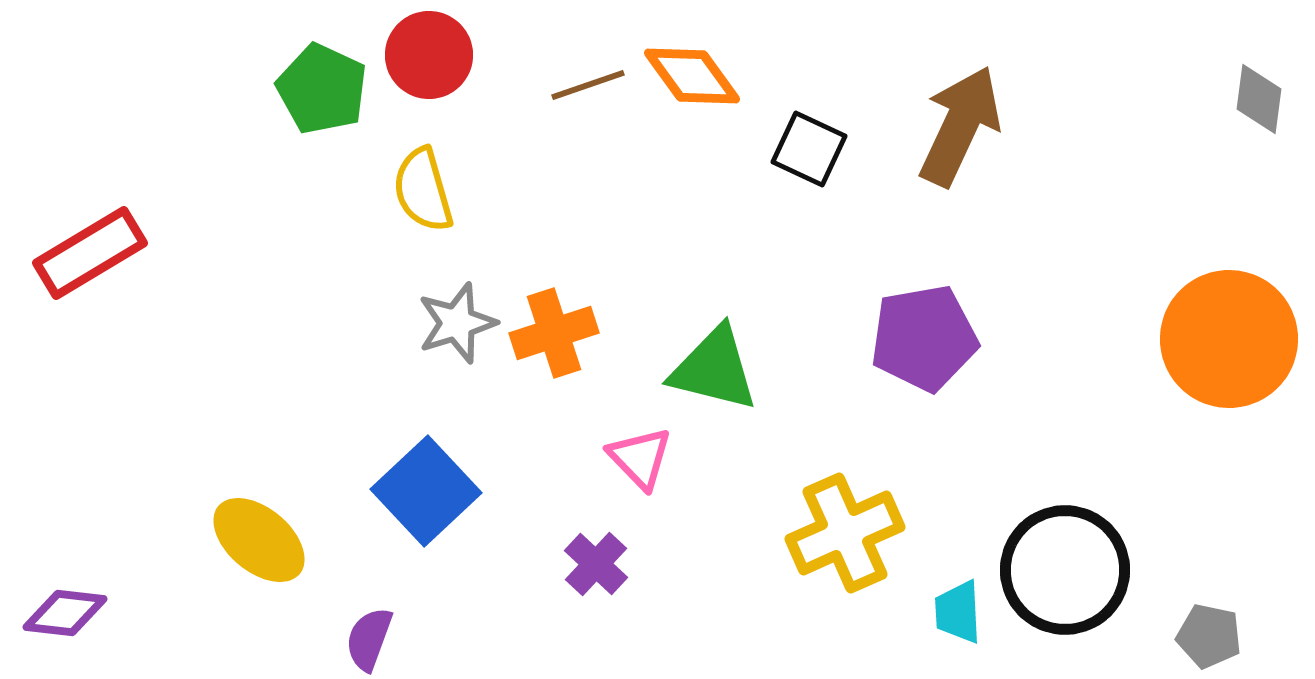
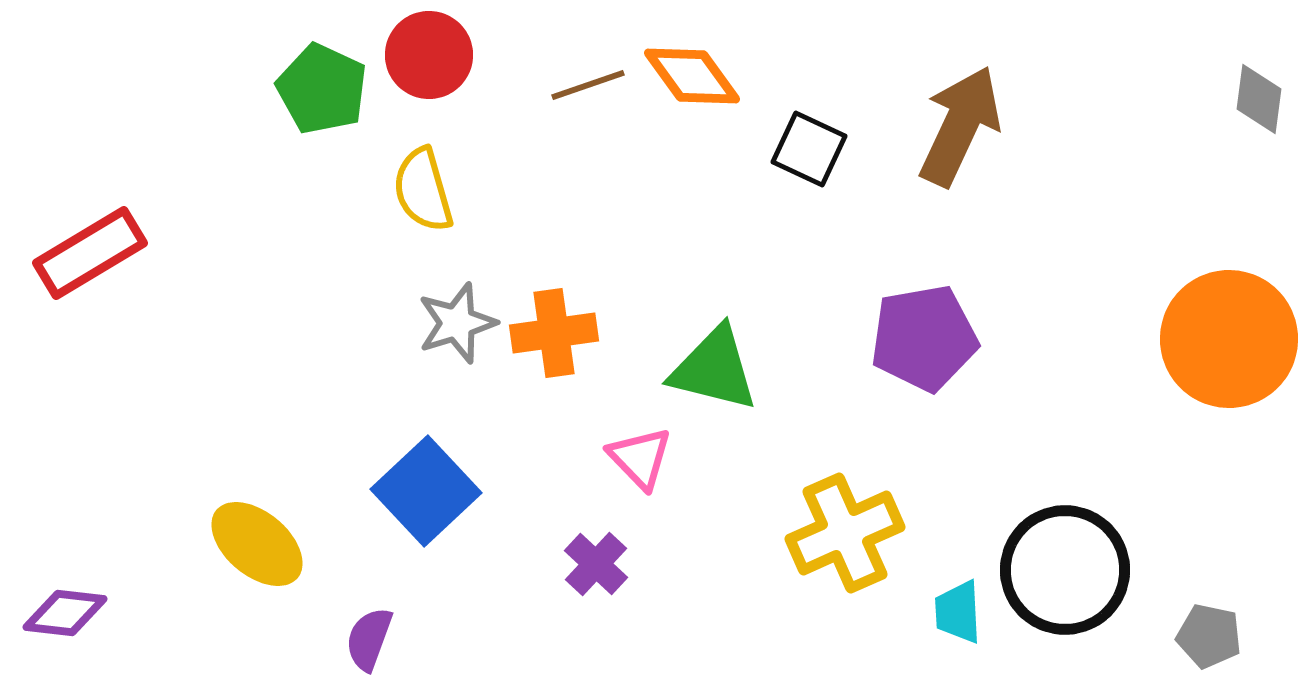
orange cross: rotated 10 degrees clockwise
yellow ellipse: moved 2 px left, 4 px down
